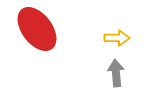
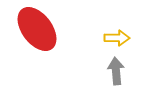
gray arrow: moved 2 px up
